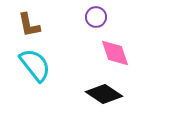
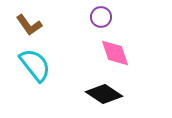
purple circle: moved 5 px right
brown L-shape: rotated 24 degrees counterclockwise
